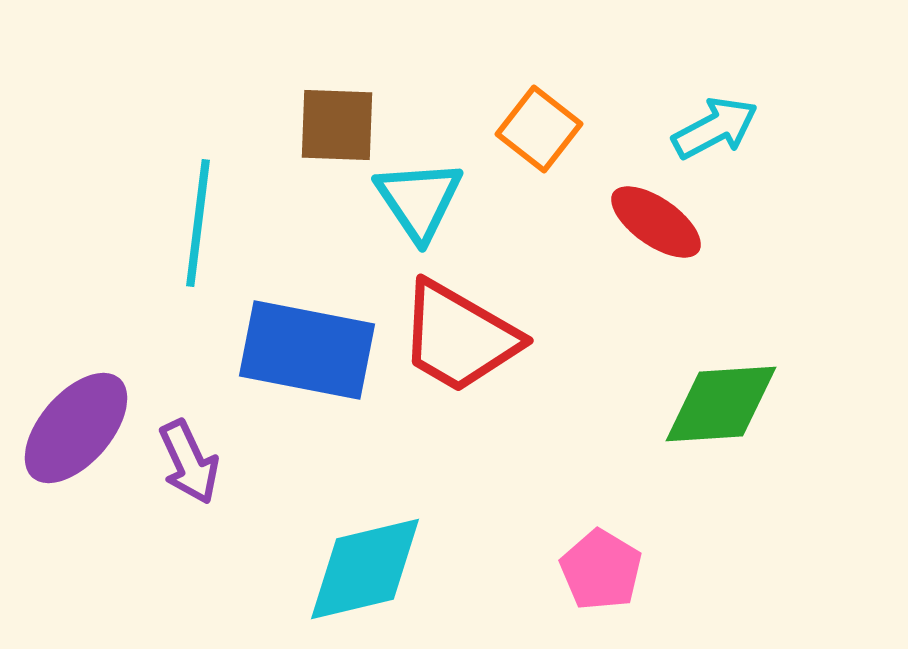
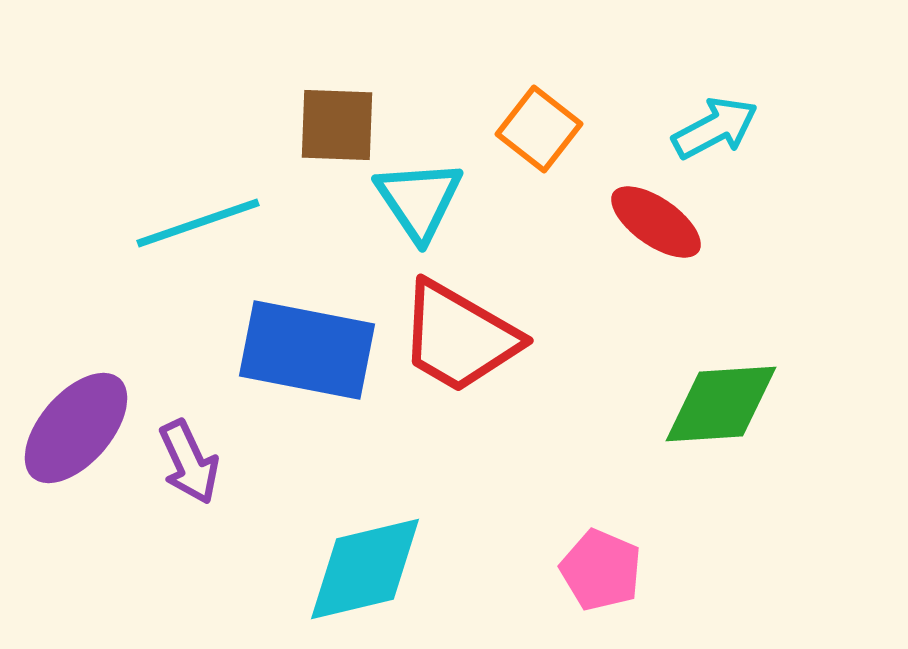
cyan line: rotated 64 degrees clockwise
pink pentagon: rotated 8 degrees counterclockwise
